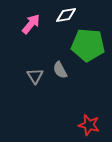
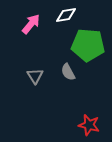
gray semicircle: moved 8 px right, 2 px down
